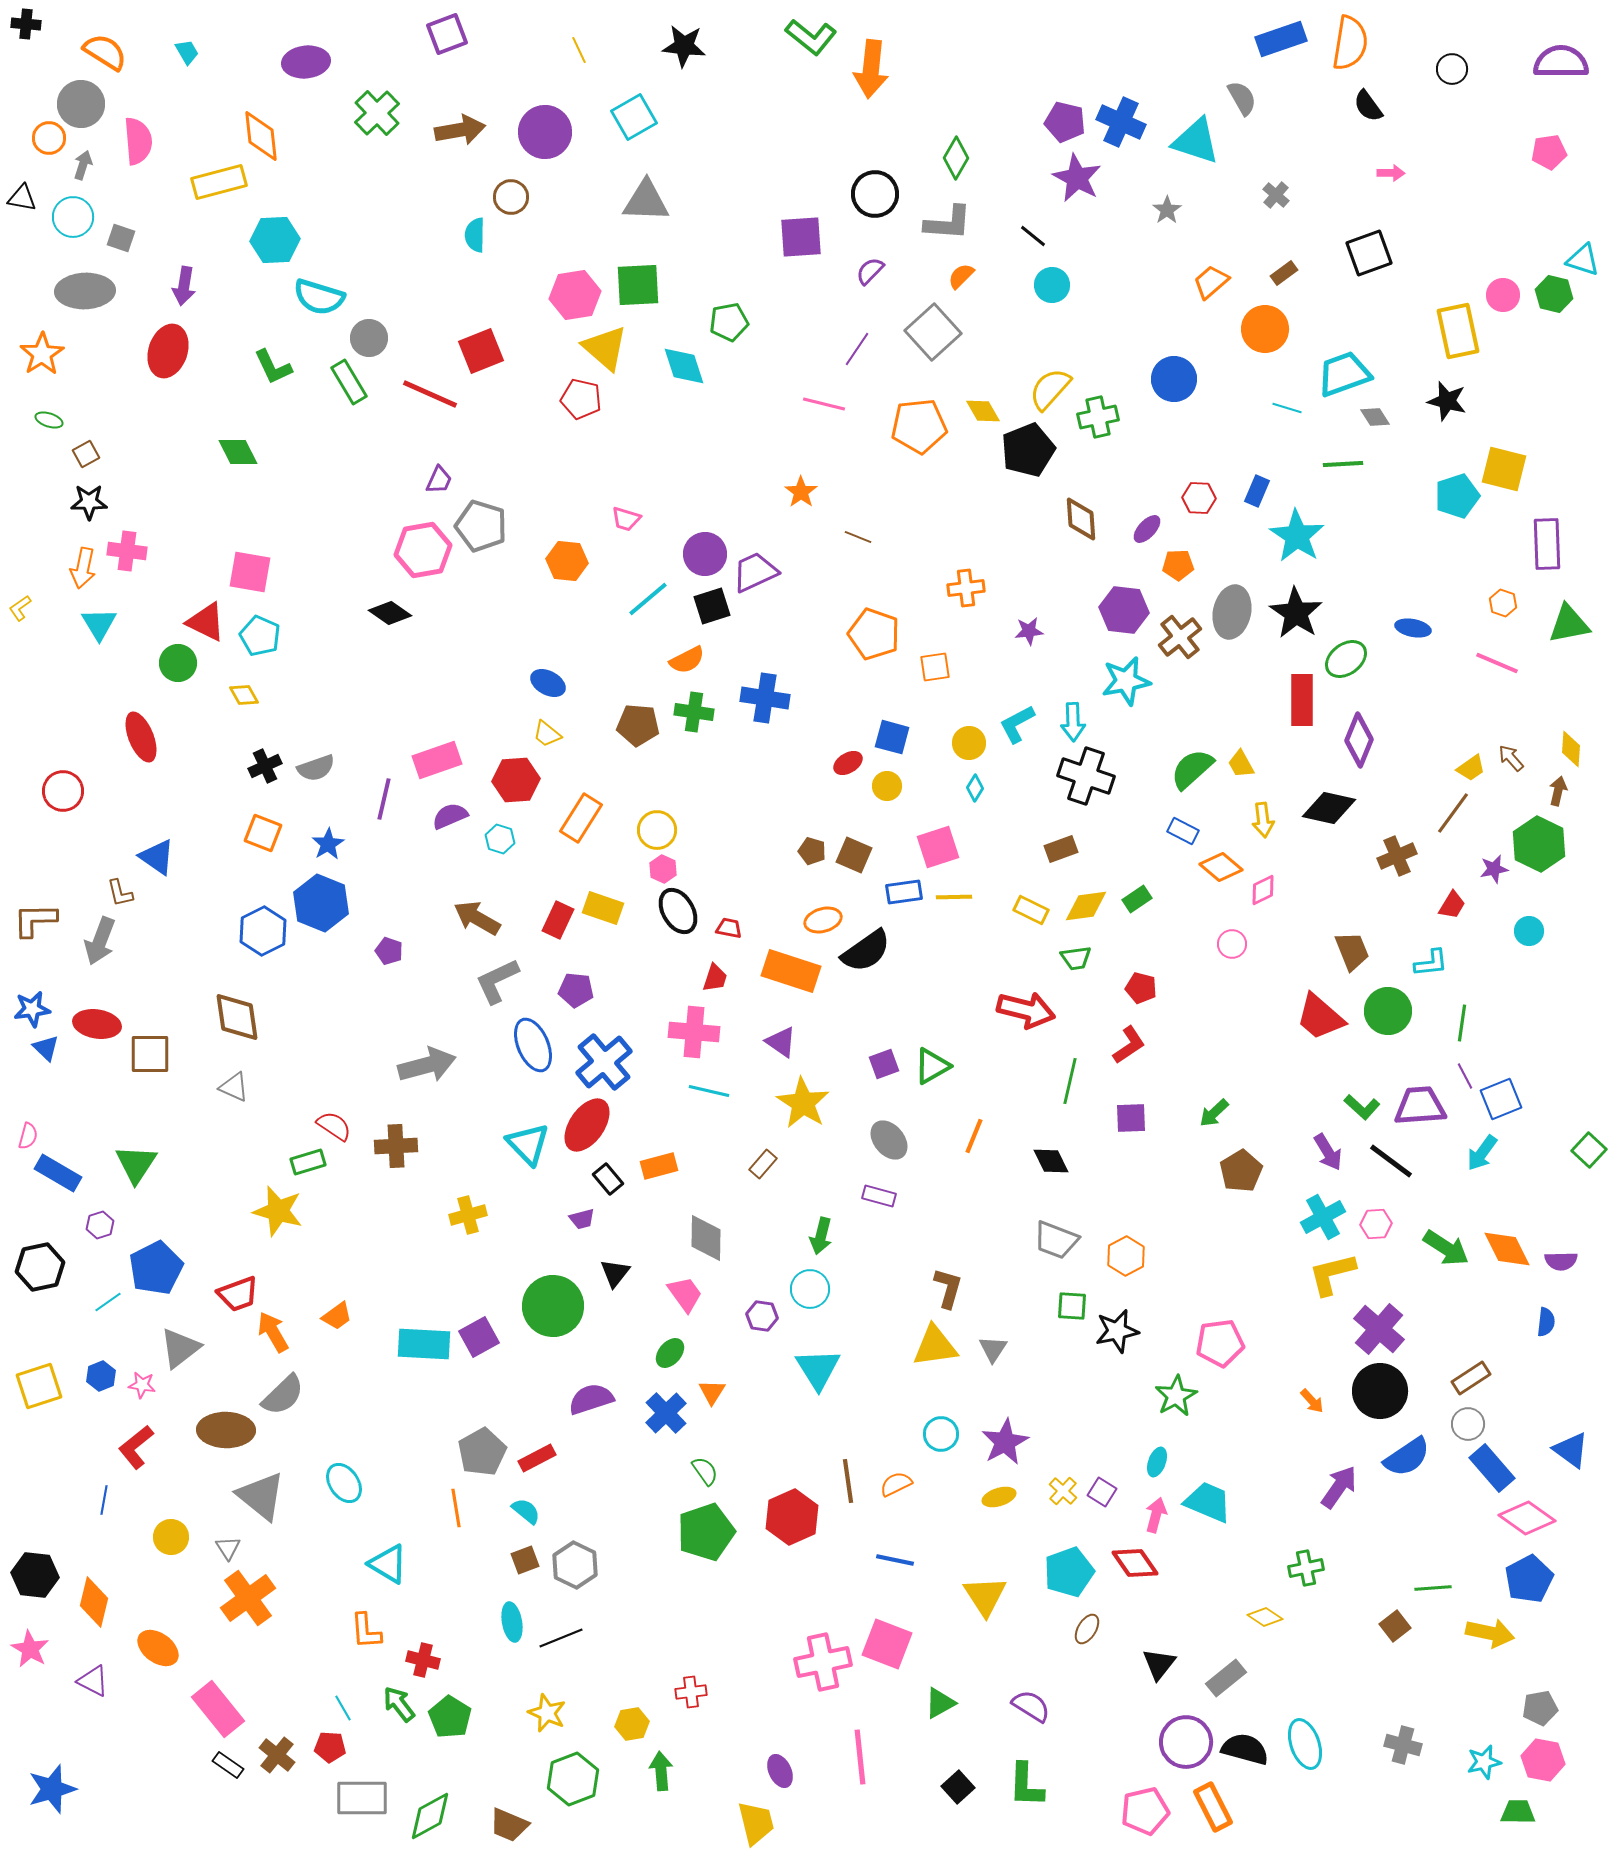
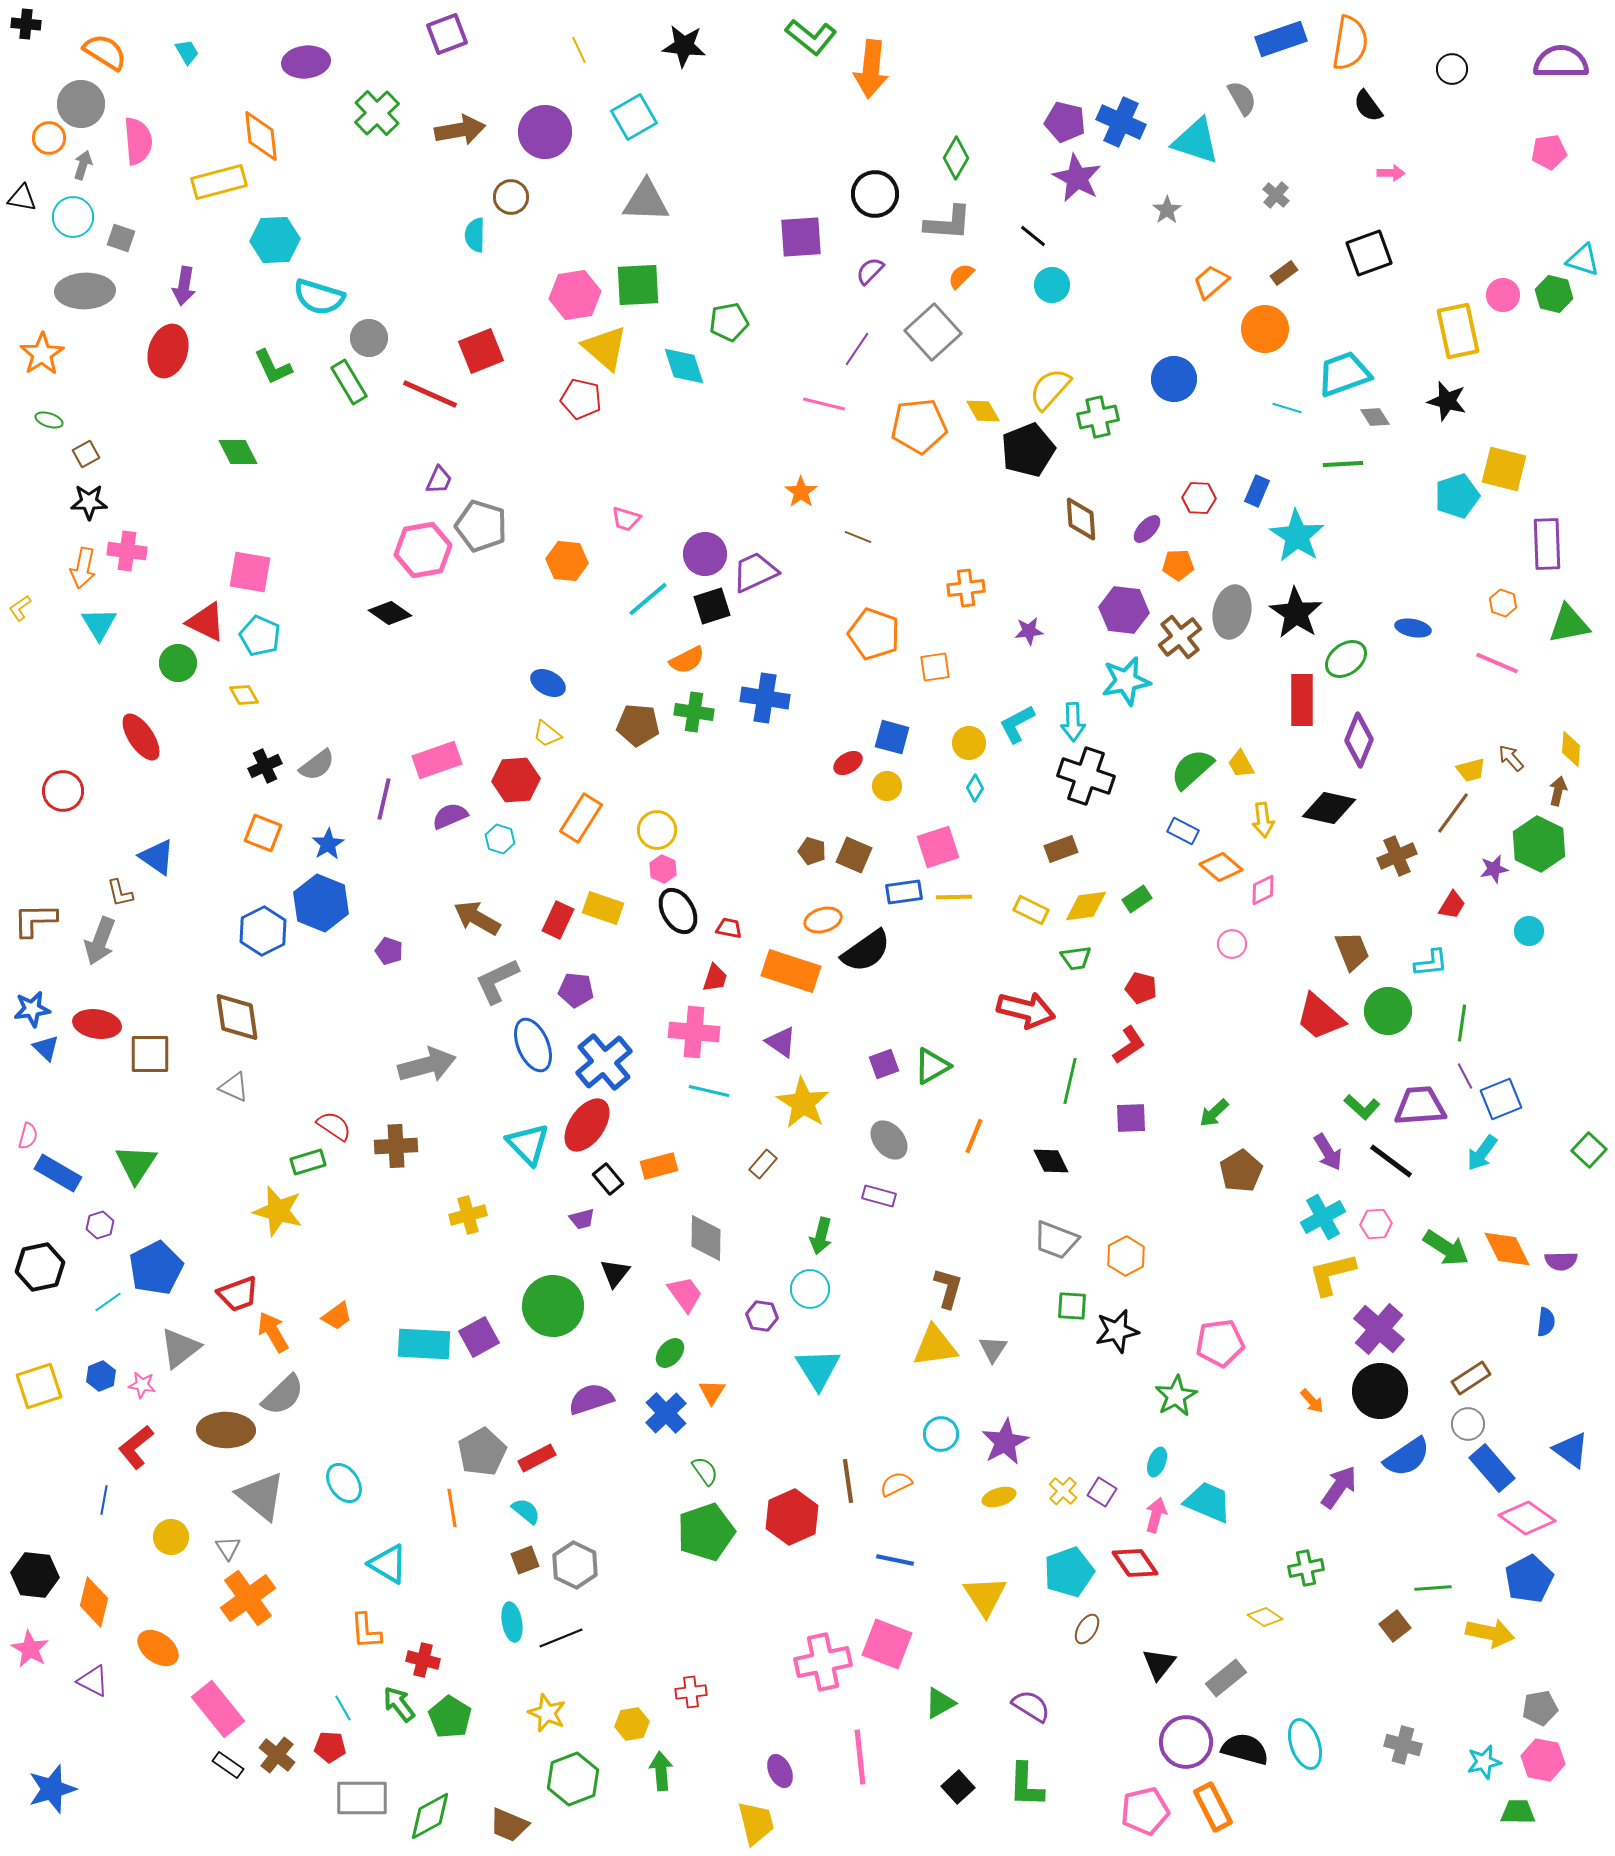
red ellipse at (141, 737): rotated 12 degrees counterclockwise
gray semicircle at (316, 768): moved 1 px right, 3 px up; rotated 18 degrees counterclockwise
yellow trapezoid at (1471, 768): moved 2 px down; rotated 20 degrees clockwise
orange line at (456, 1508): moved 4 px left
